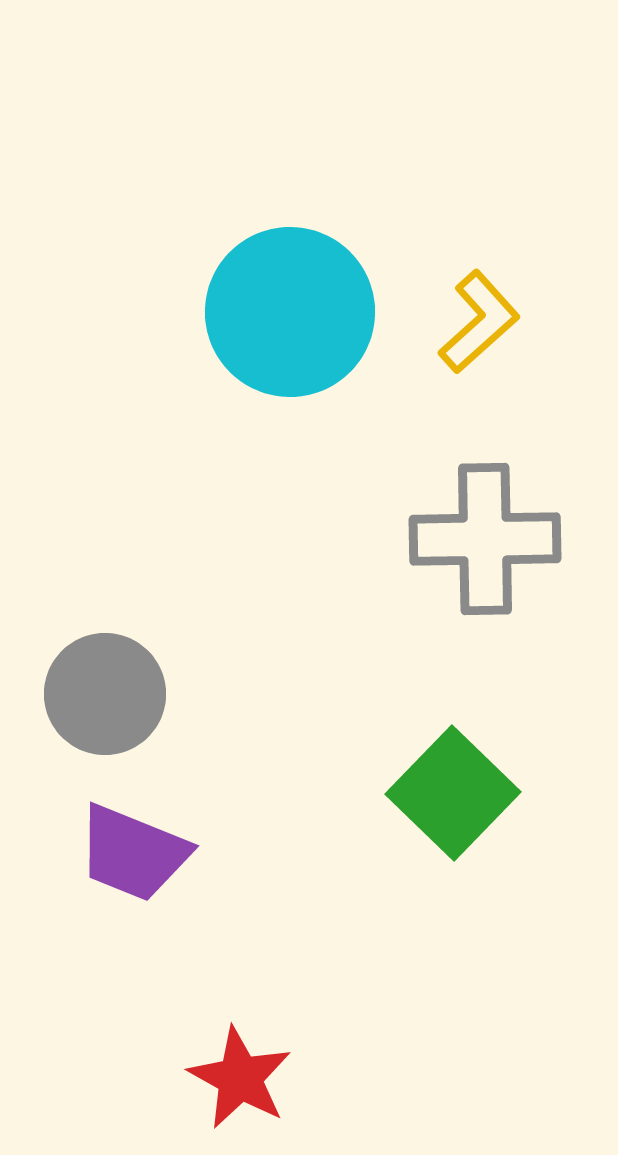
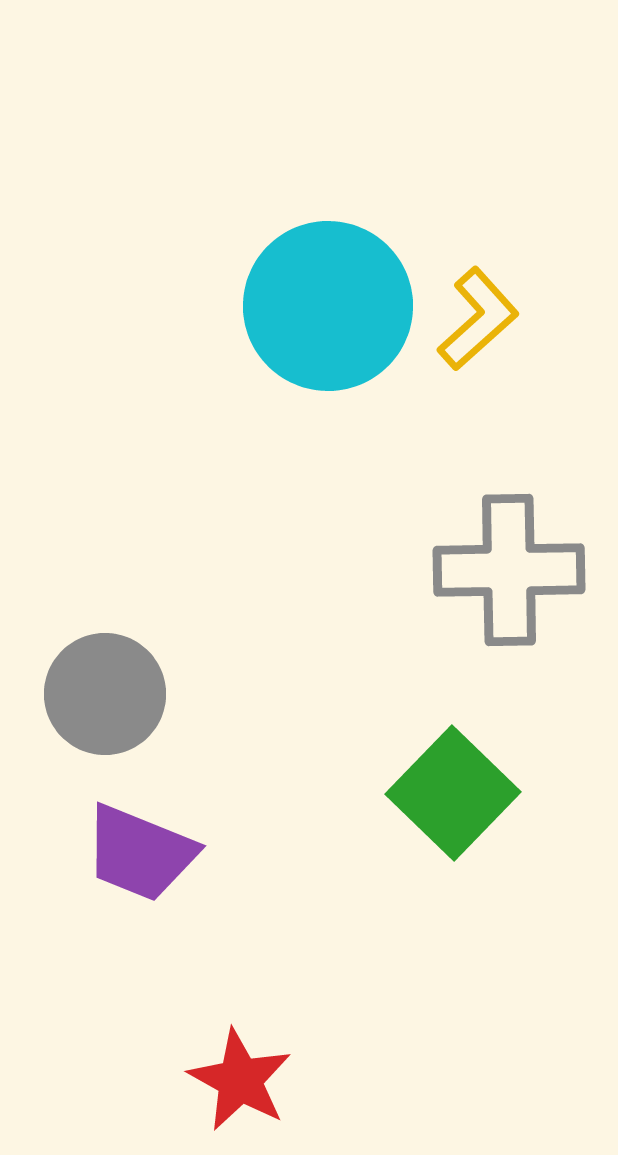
cyan circle: moved 38 px right, 6 px up
yellow L-shape: moved 1 px left, 3 px up
gray cross: moved 24 px right, 31 px down
purple trapezoid: moved 7 px right
red star: moved 2 px down
